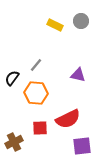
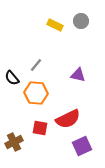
black semicircle: rotated 77 degrees counterclockwise
red square: rotated 14 degrees clockwise
purple square: rotated 18 degrees counterclockwise
